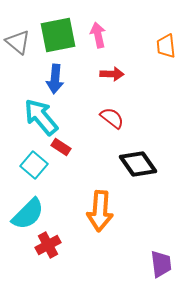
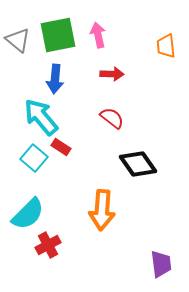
gray triangle: moved 2 px up
cyan square: moved 7 px up
orange arrow: moved 2 px right, 1 px up
